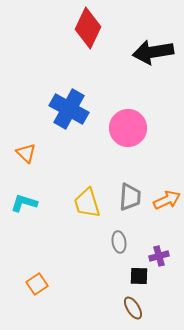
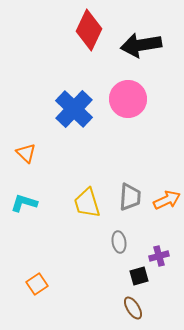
red diamond: moved 1 px right, 2 px down
black arrow: moved 12 px left, 7 px up
blue cross: moved 5 px right; rotated 15 degrees clockwise
pink circle: moved 29 px up
black square: rotated 18 degrees counterclockwise
